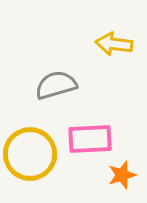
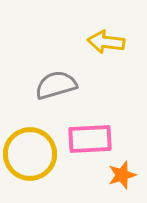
yellow arrow: moved 8 px left, 2 px up
